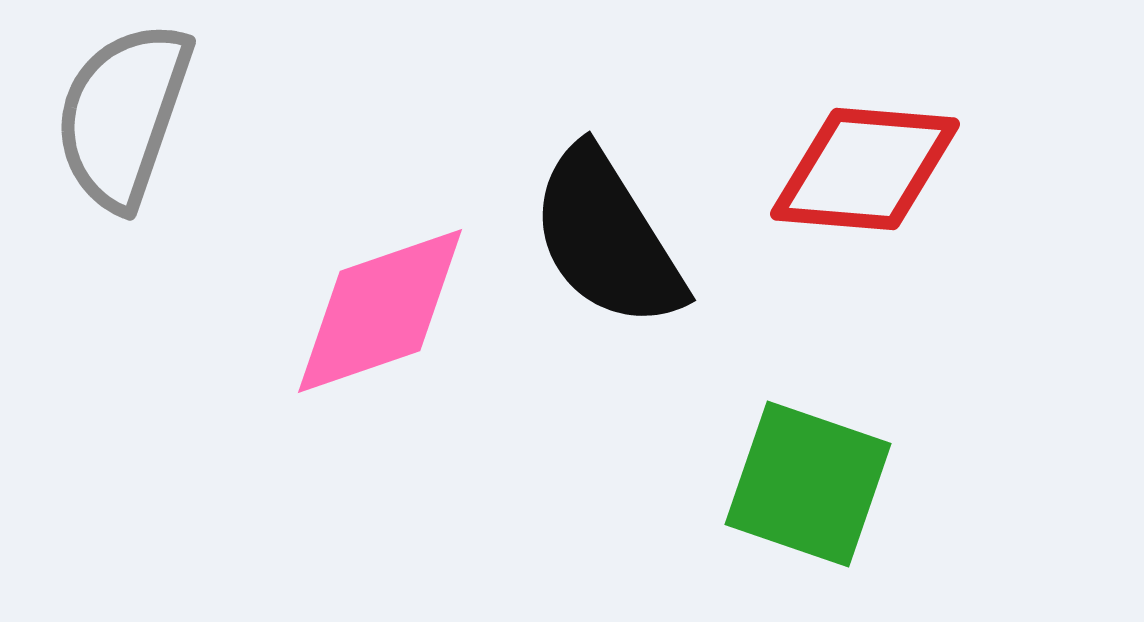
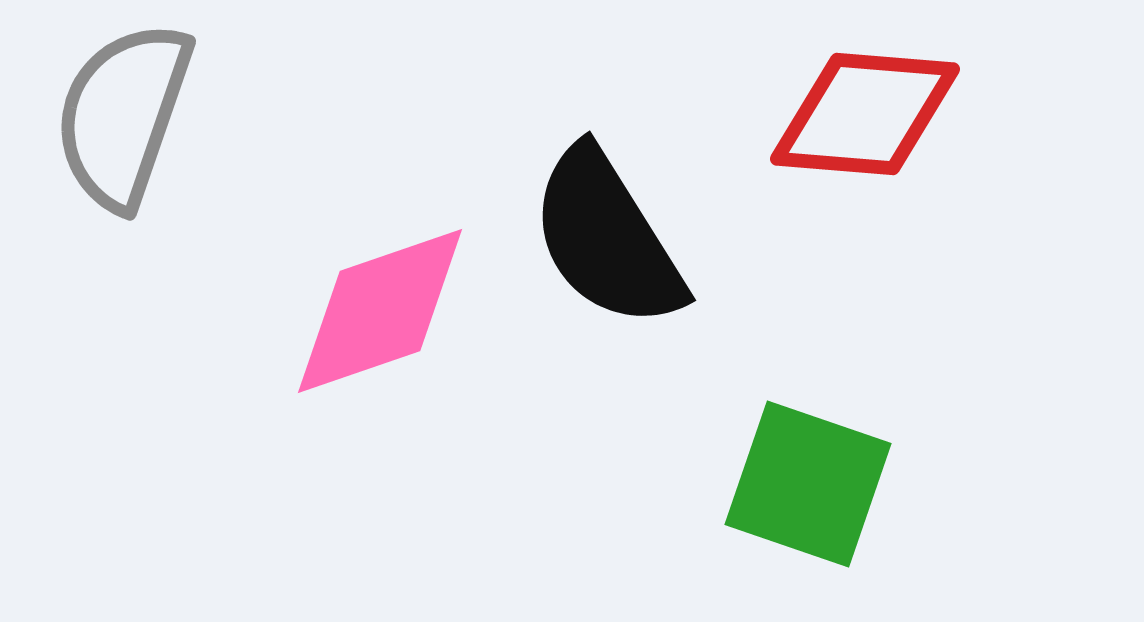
red diamond: moved 55 px up
